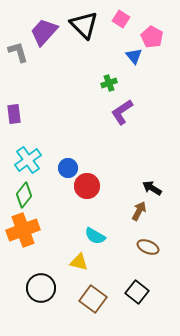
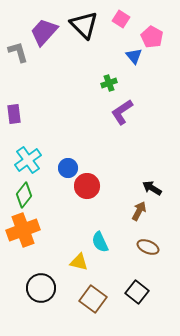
cyan semicircle: moved 5 px right, 6 px down; rotated 35 degrees clockwise
